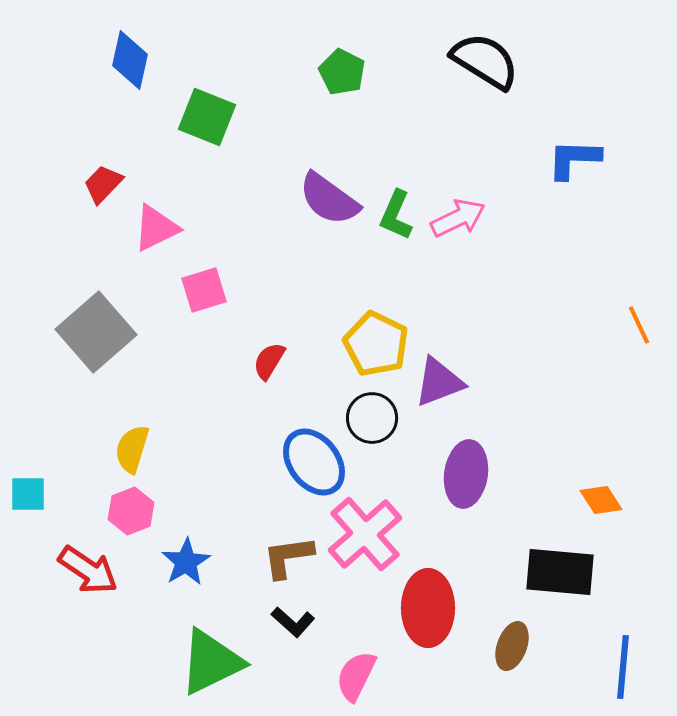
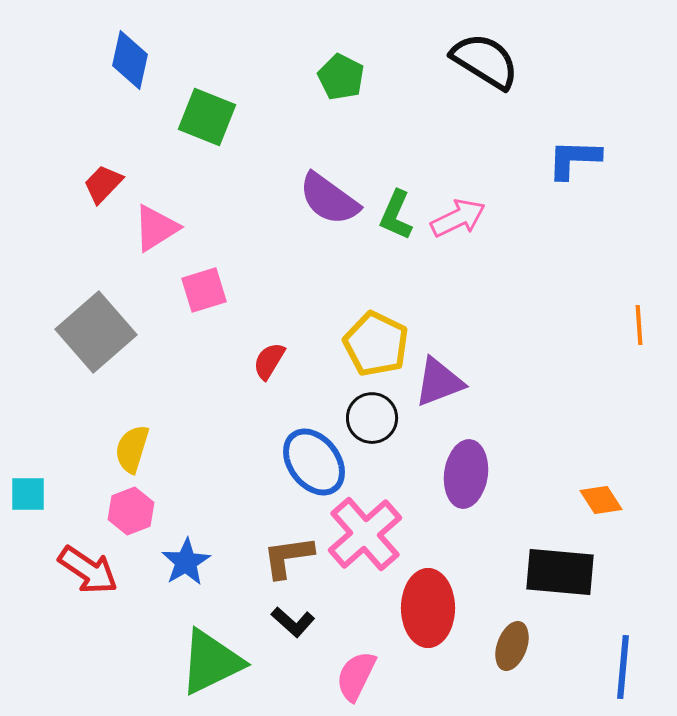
green pentagon: moved 1 px left, 5 px down
pink triangle: rotated 6 degrees counterclockwise
orange line: rotated 21 degrees clockwise
